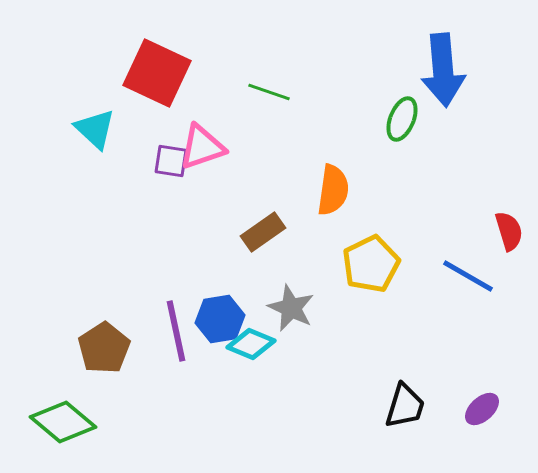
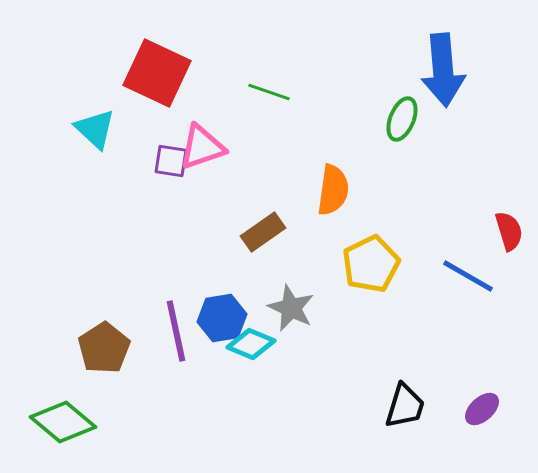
blue hexagon: moved 2 px right, 1 px up
